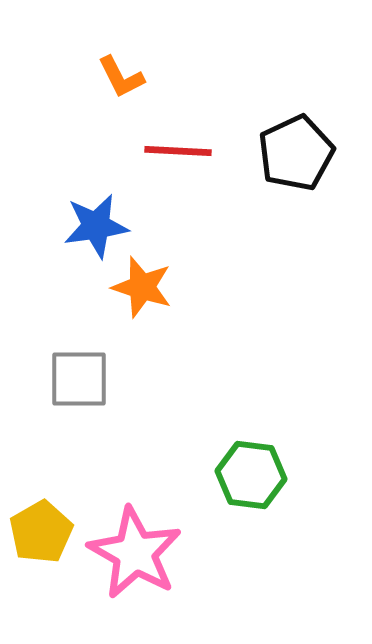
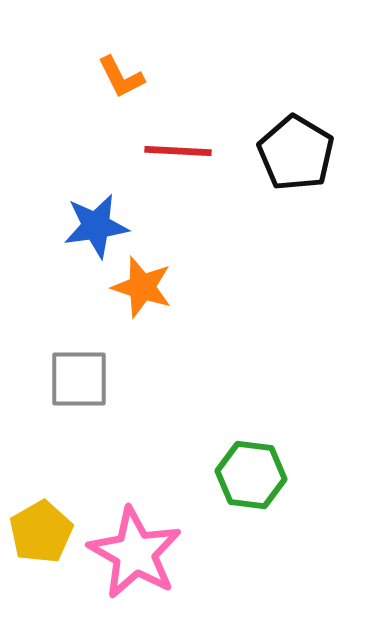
black pentagon: rotated 16 degrees counterclockwise
